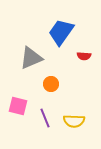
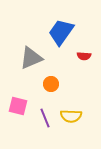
yellow semicircle: moved 3 px left, 5 px up
